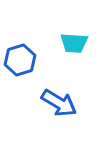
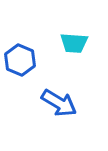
blue hexagon: rotated 20 degrees counterclockwise
